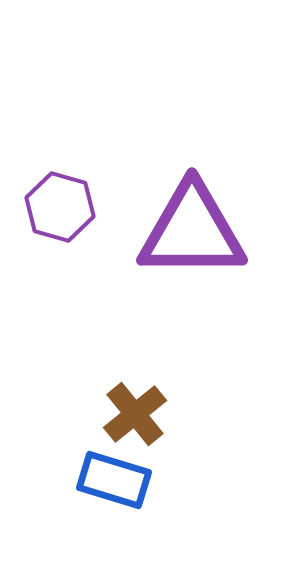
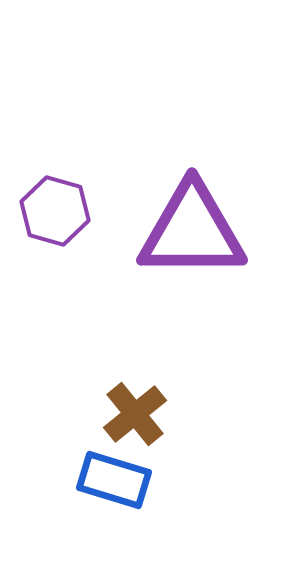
purple hexagon: moved 5 px left, 4 px down
